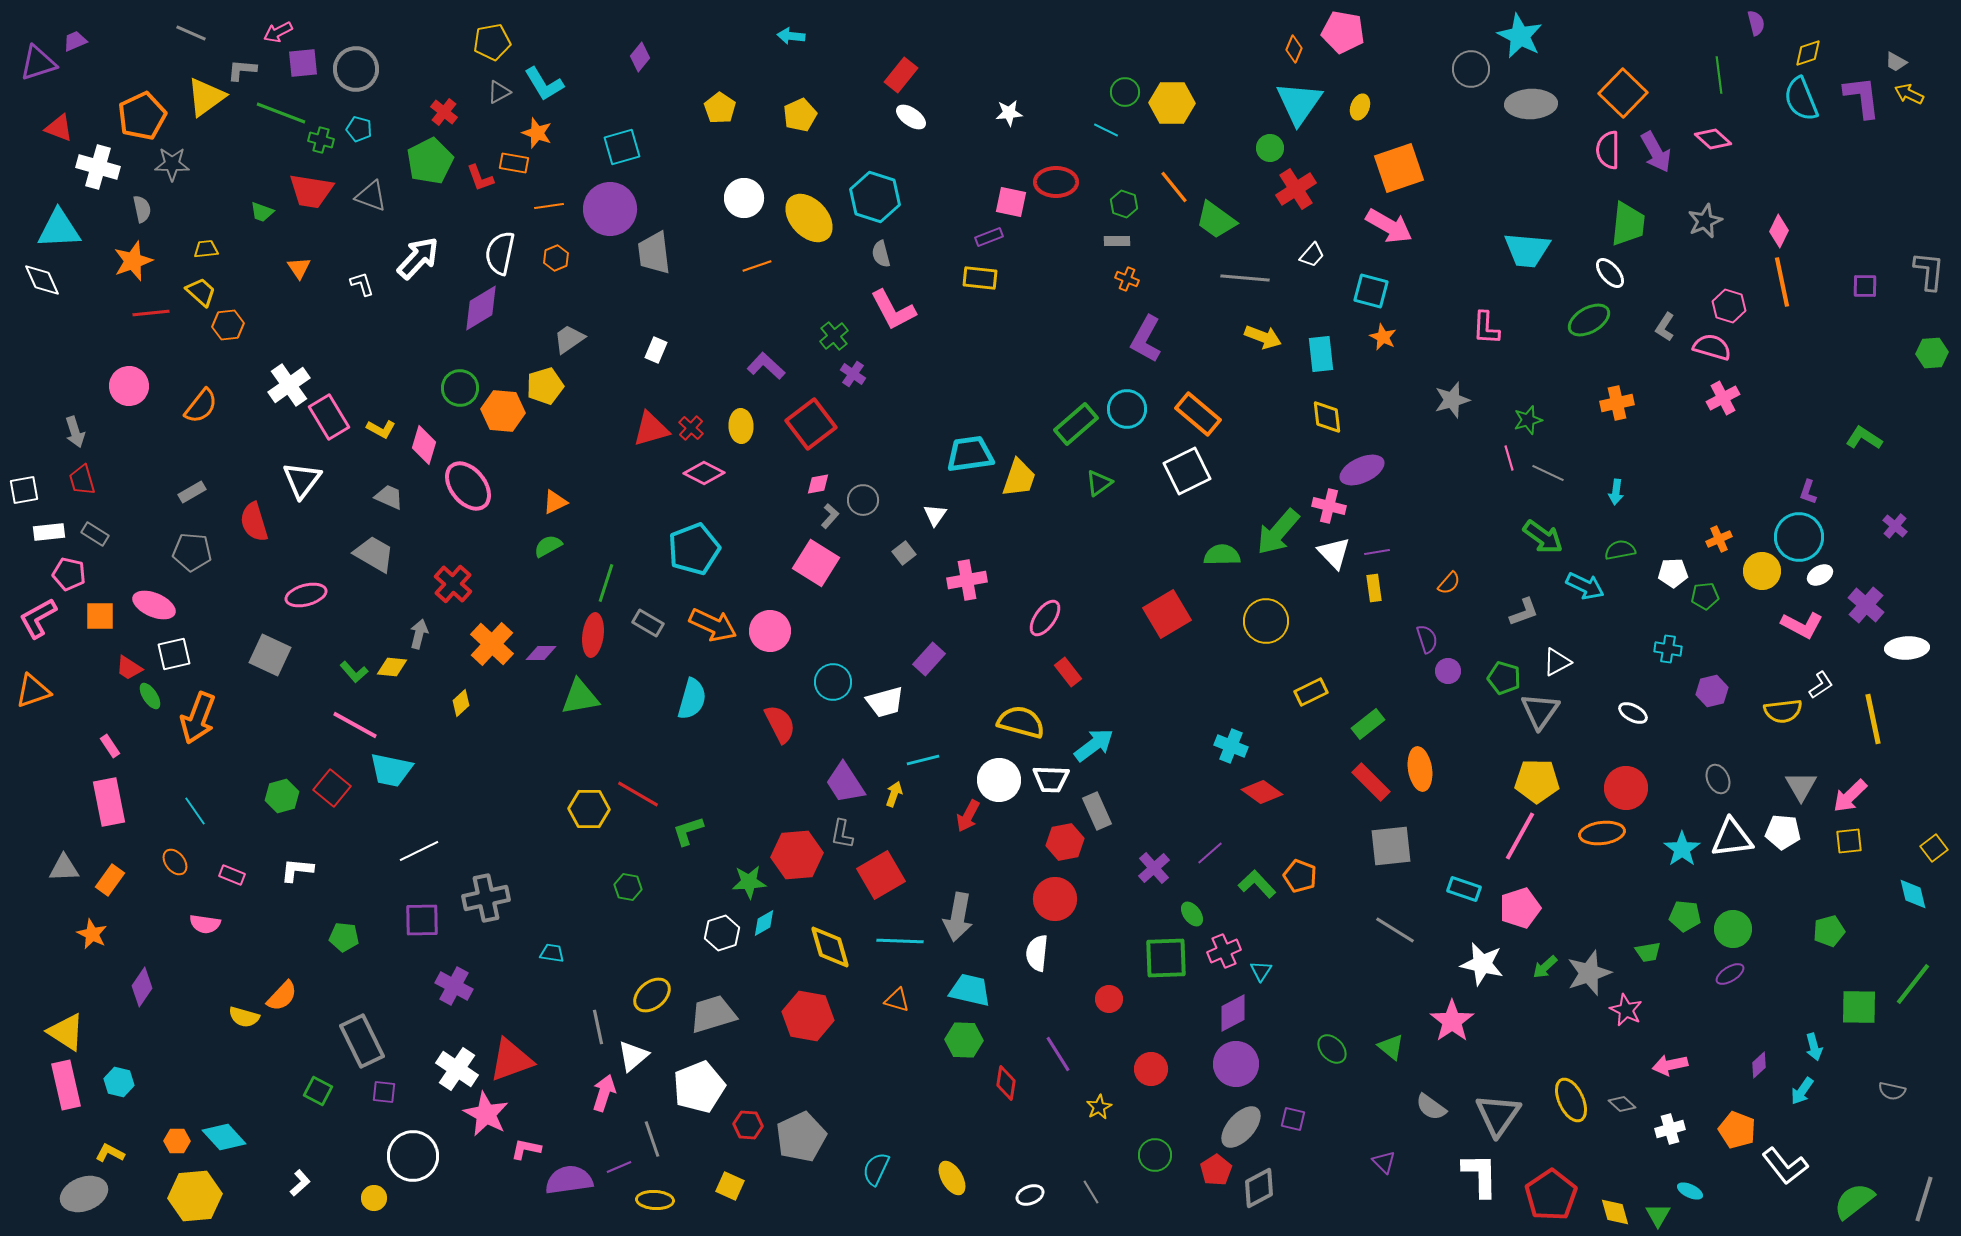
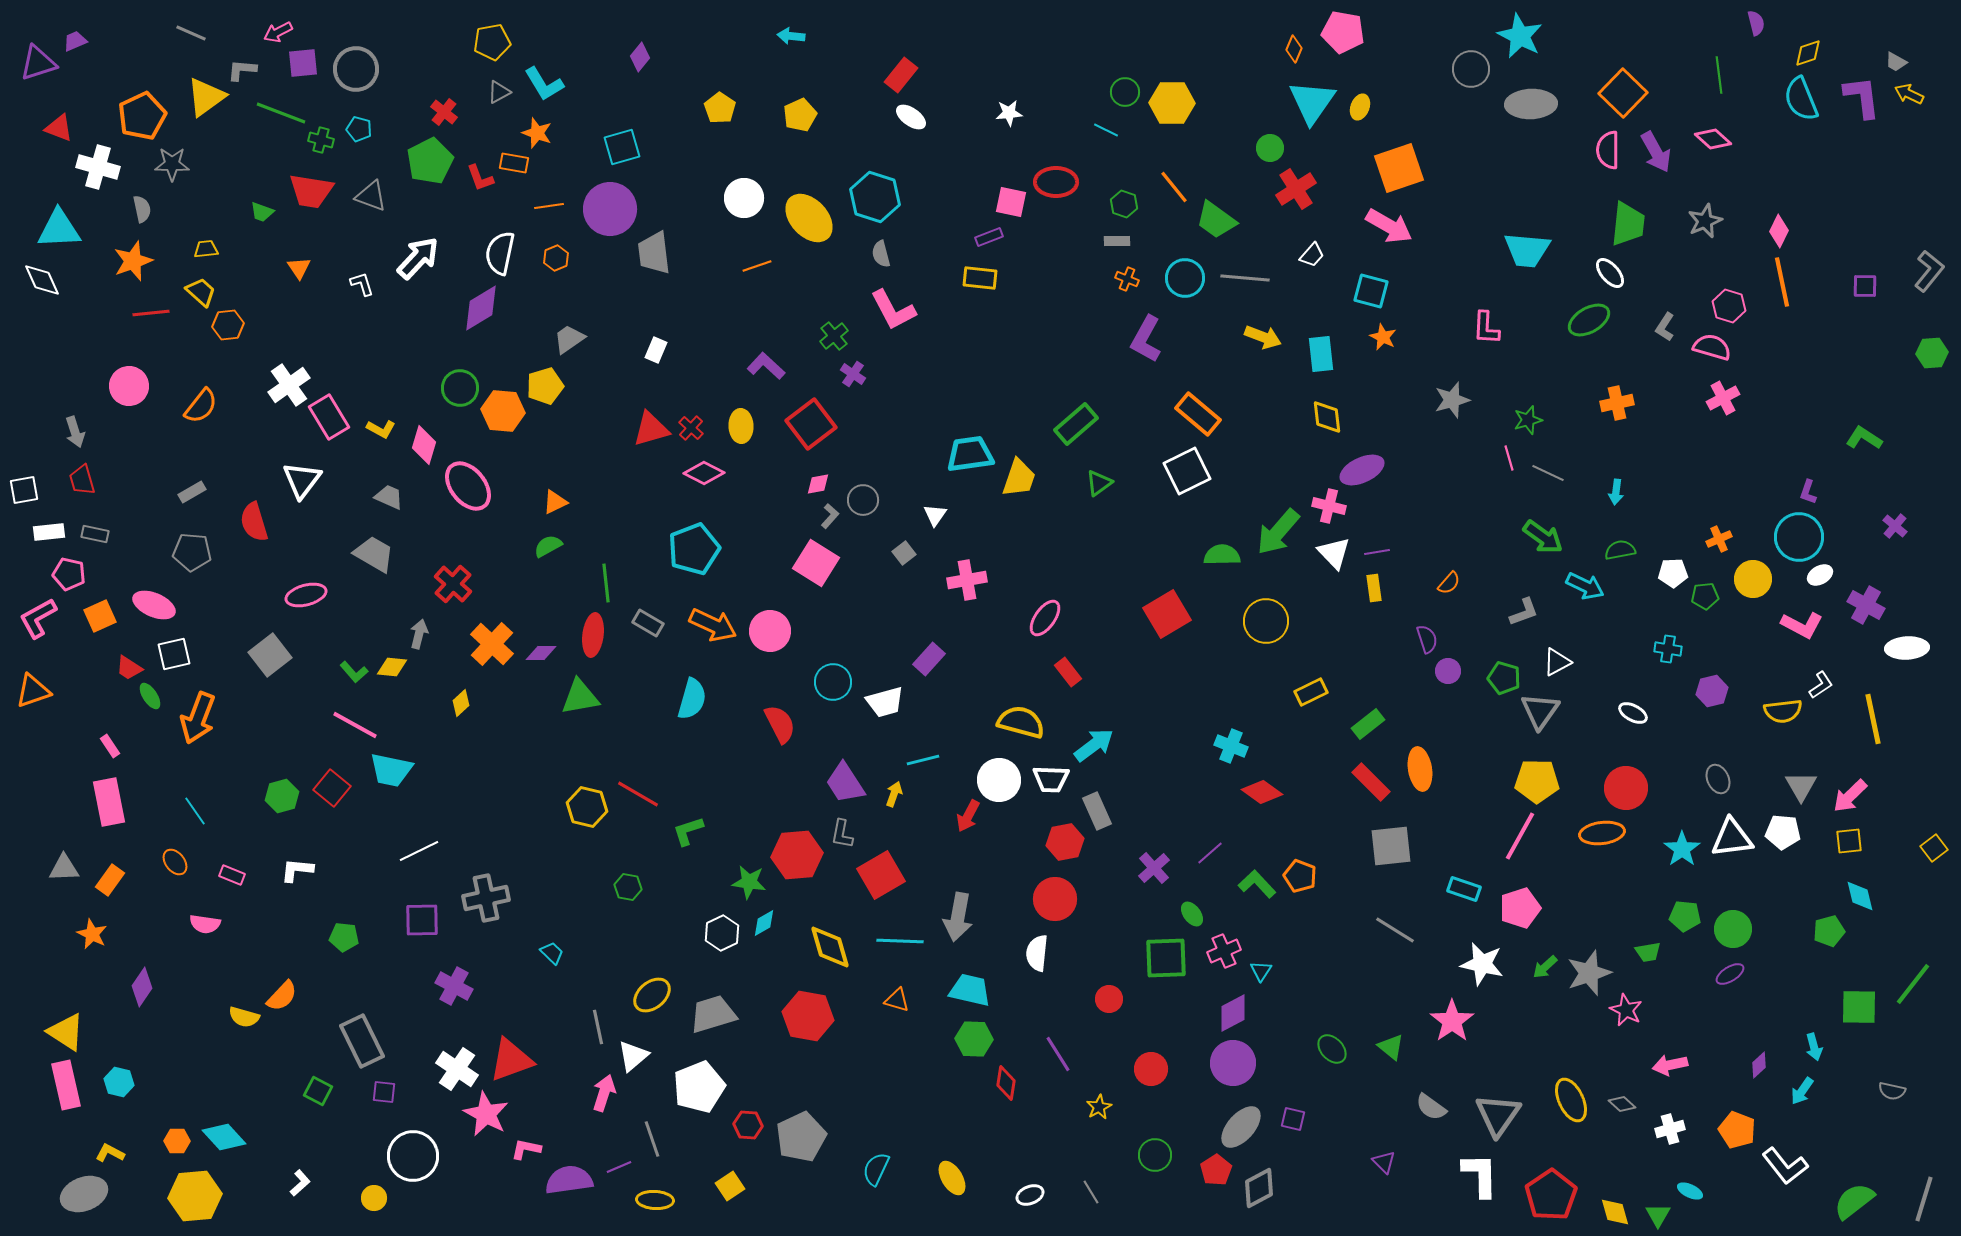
cyan triangle at (1299, 103): moved 13 px right, 1 px up
gray L-shape at (1929, 271): rotated 33 degrees clockwise
cyan circle at (1127, 409): moved 58 px right, 131 px up
gray rectangle at (95, 534): rotated 20 degrees counterclockwise
yellow circle at (1762, 571): moved 9 px left, 8 px down
green line at (606, 583): rotated 24 degrees counterclockwise
purple cross at (1866, 605): rotated 12 degrees counterclockwise
orange square at (100, 616): rotated 24 degrees counterclockwise
gray square at (270, 655): rotated 27 degrees clockwise
yellow hexagon at (589, 809): moved 2 px left, 2 px up; rotated 12 degrees clockwise
green star at (749, 882): rotated 12 degrees clockwise
cyan diamond at (1913, 894): moved 53 px left, 2 px down
white hexagon at (722, 933): rotated 8 degrees counterclockwise
cyan trapezoid at (552, 953): rotated 35 degrees clockwise
green hexagon at (964, 1040): moved 10 px right, 1 px up
purple circle at (1236, 1064): moved 3 px left, 1 px up
yellow square at (730, 1186): rotated 32 degrees clockwise
